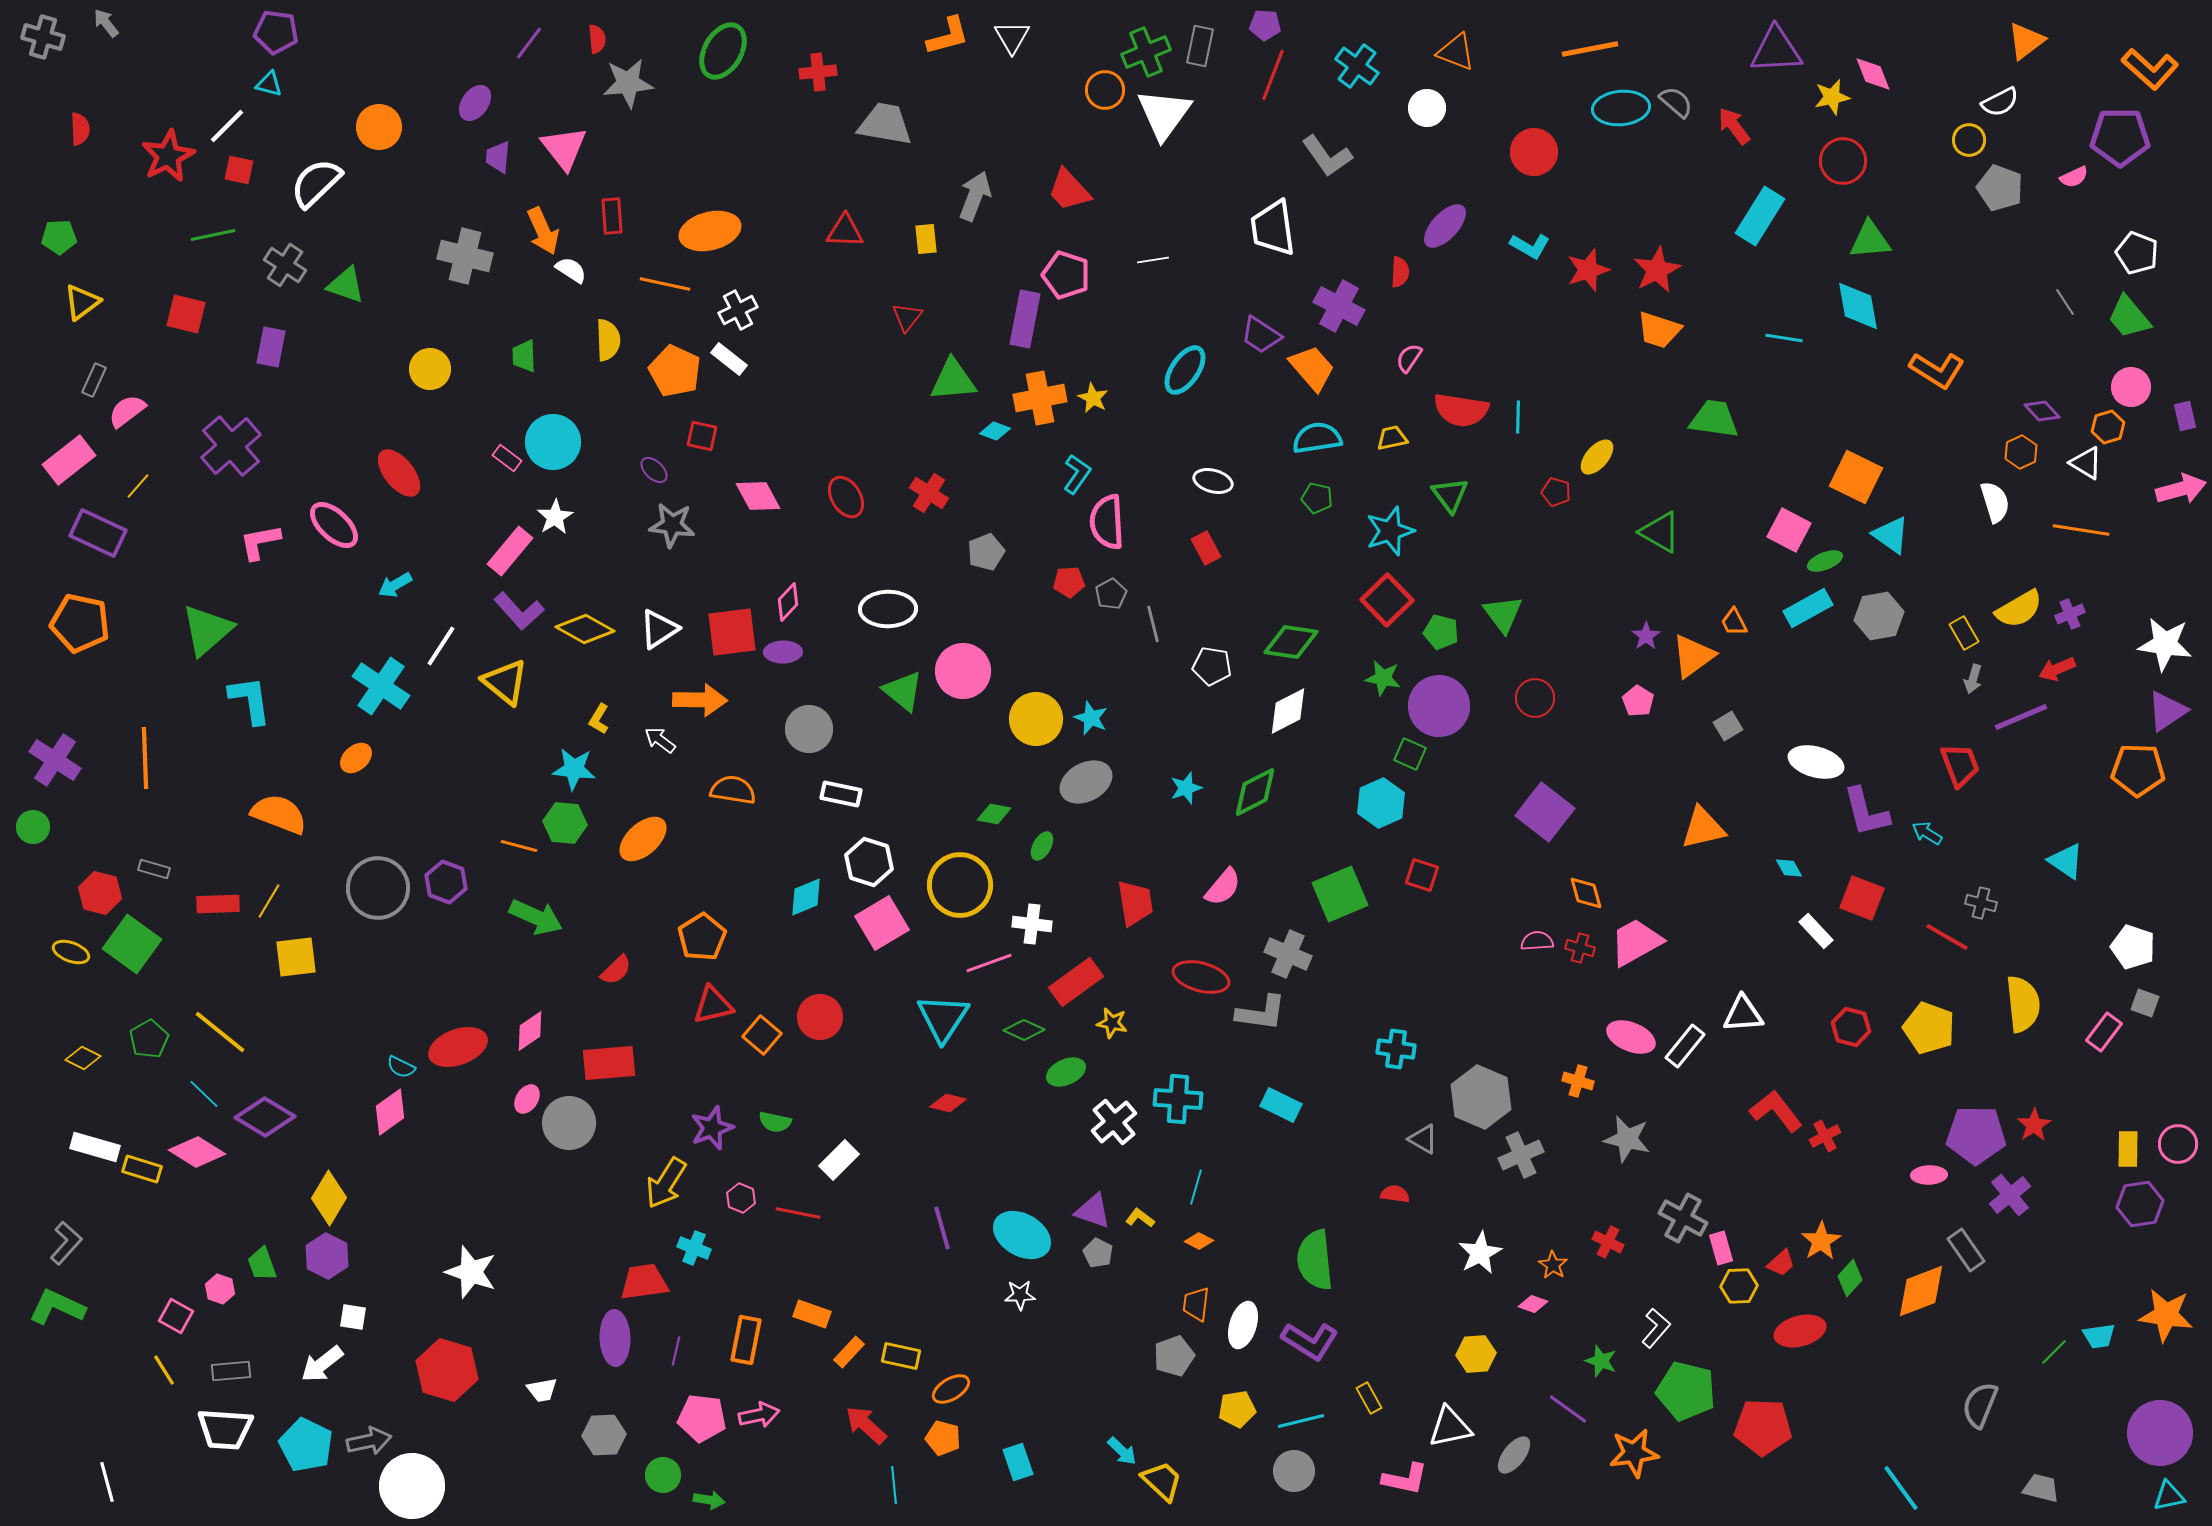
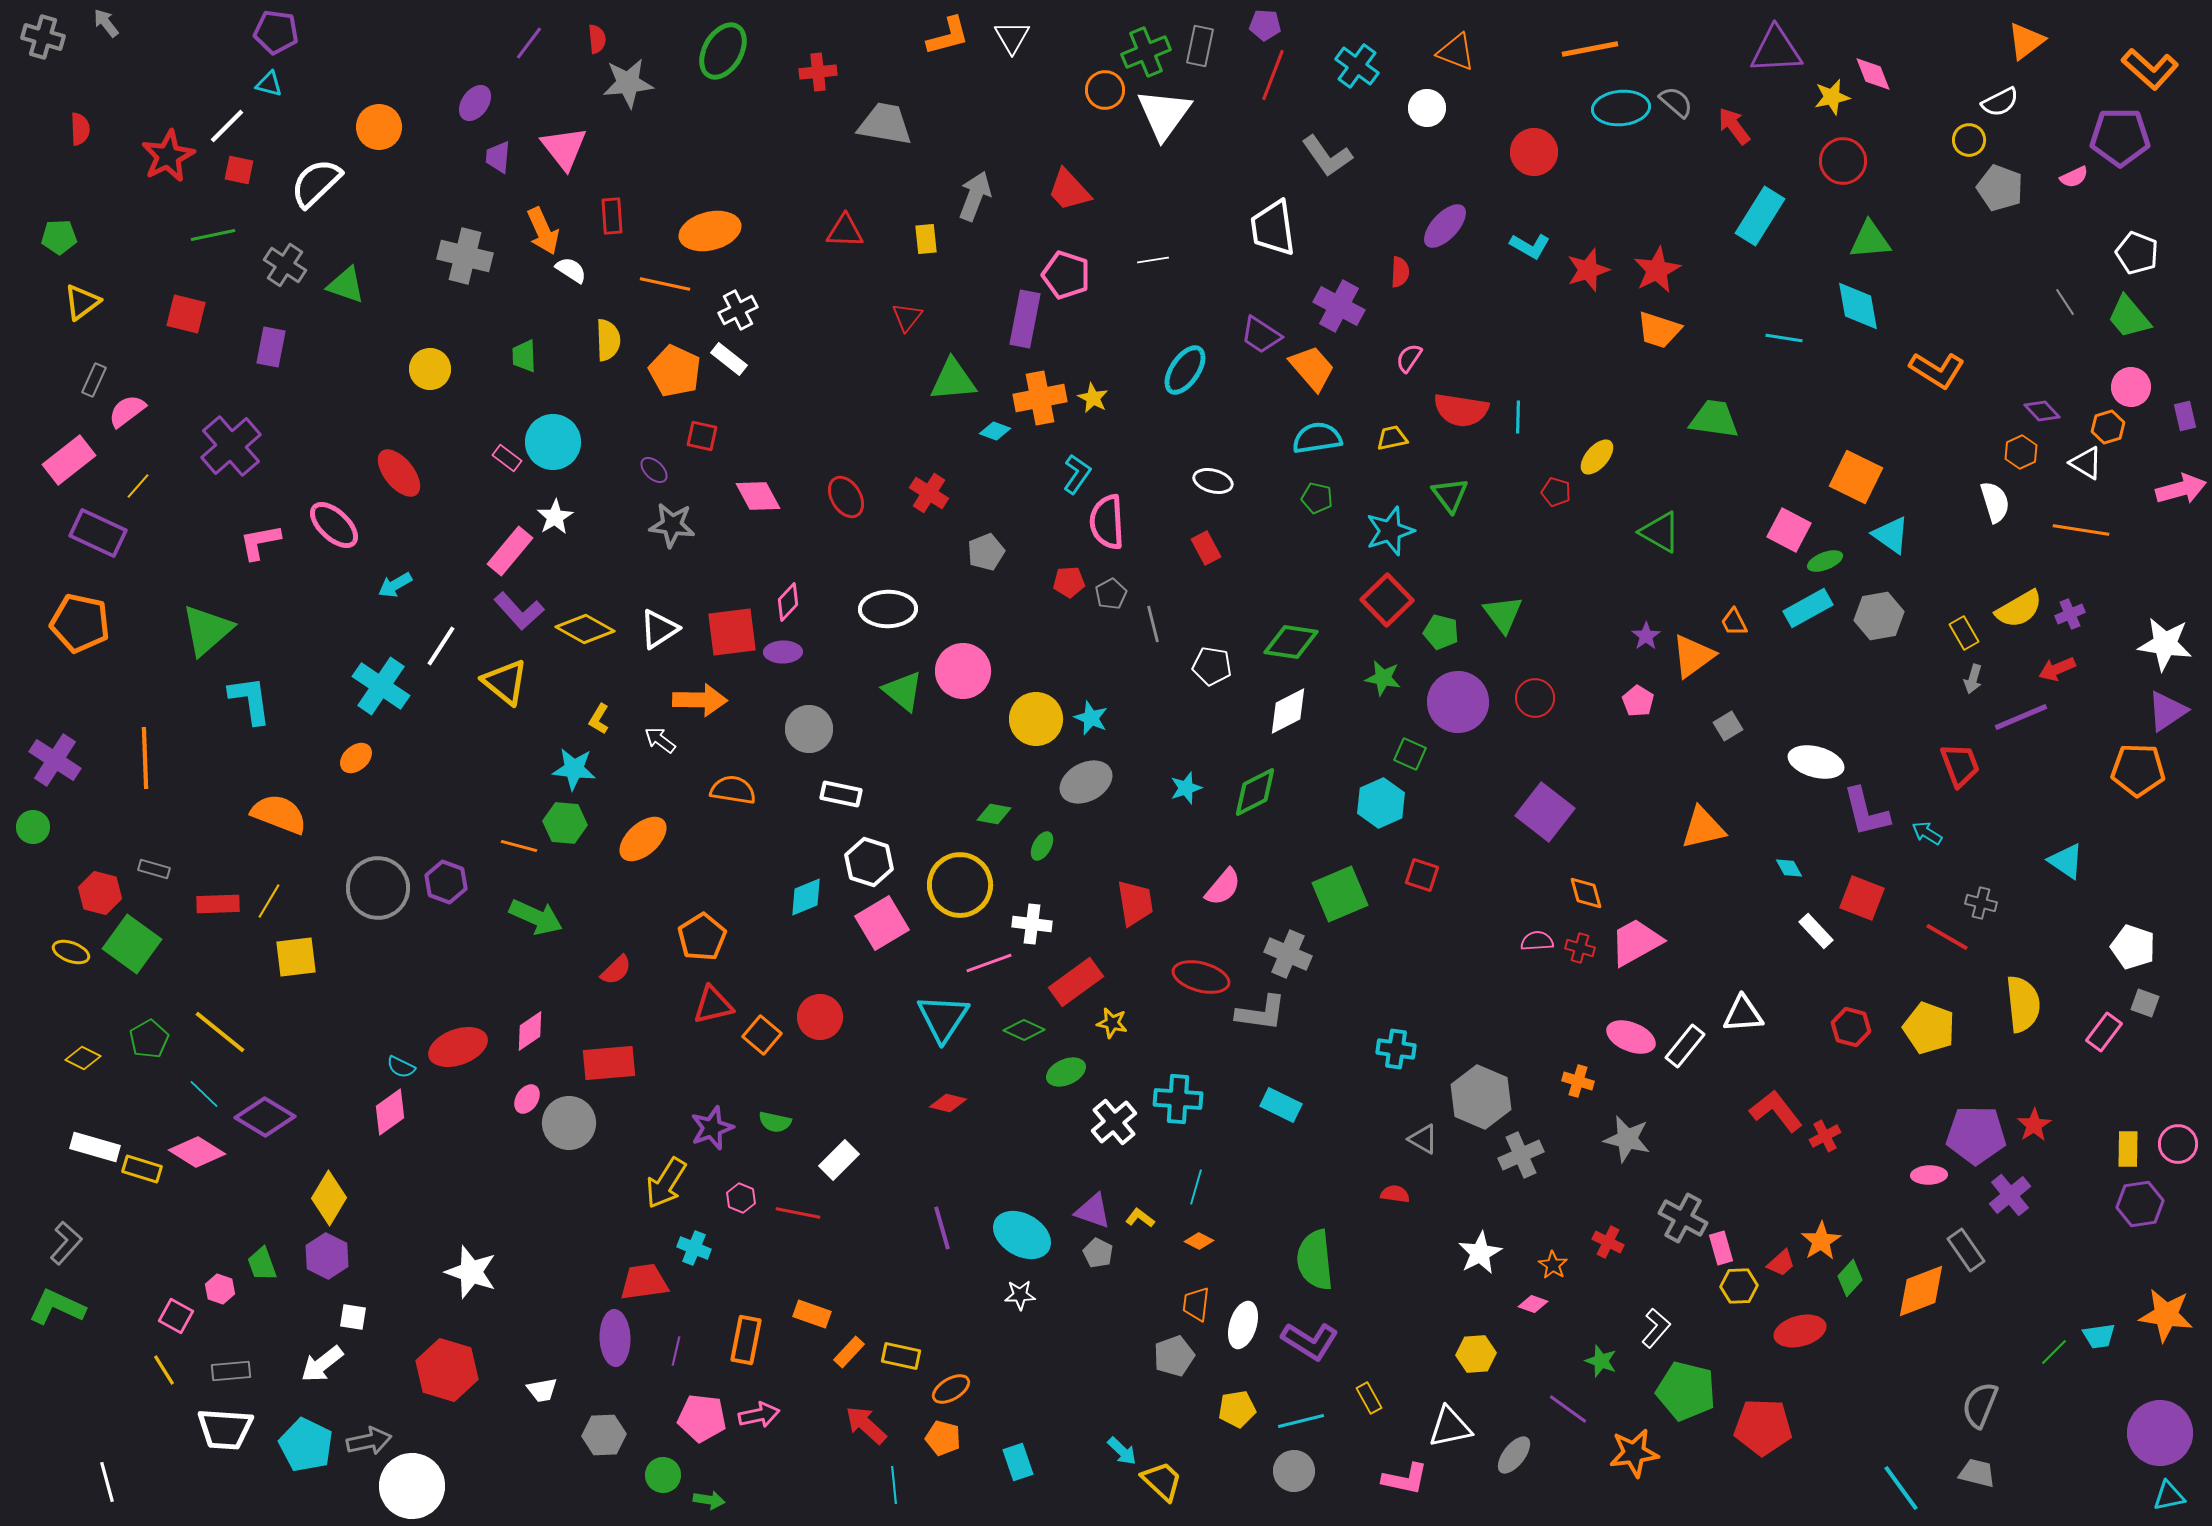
purple circle at (1439, 706): moved 19 px right, 4 px up
gray trapezoid at (2041, 1488): moved 64 px left, 15 px up
